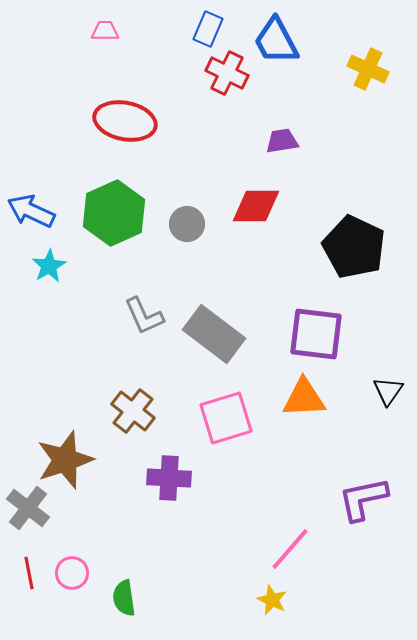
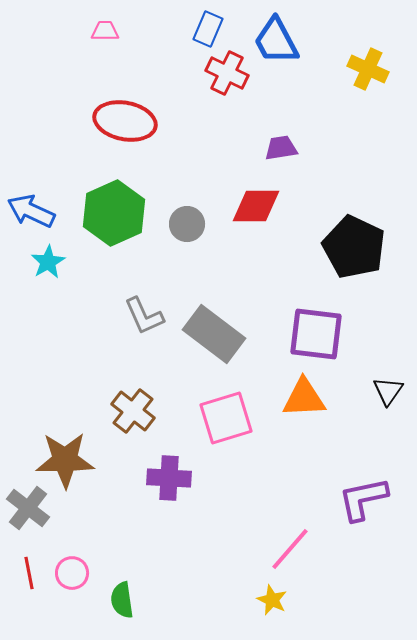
purple trapezoid: moved 1 px left, 7 px down
cyan star: moved 1 px left, 4 px up
brown star: rotated 18 degrees clockwise
green semicircle: moved 2 px left, 2 px down
